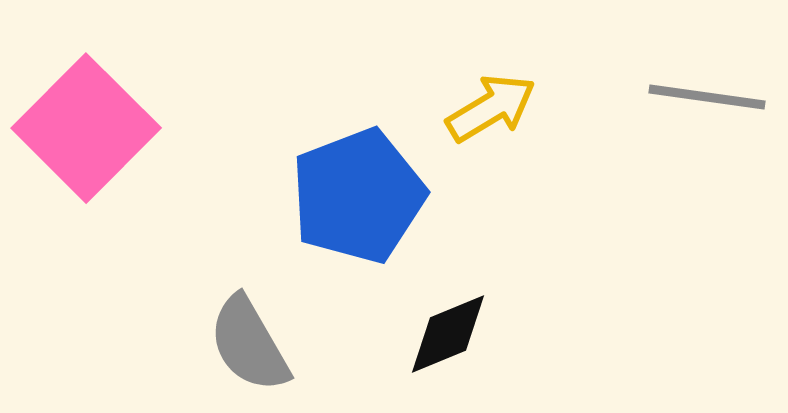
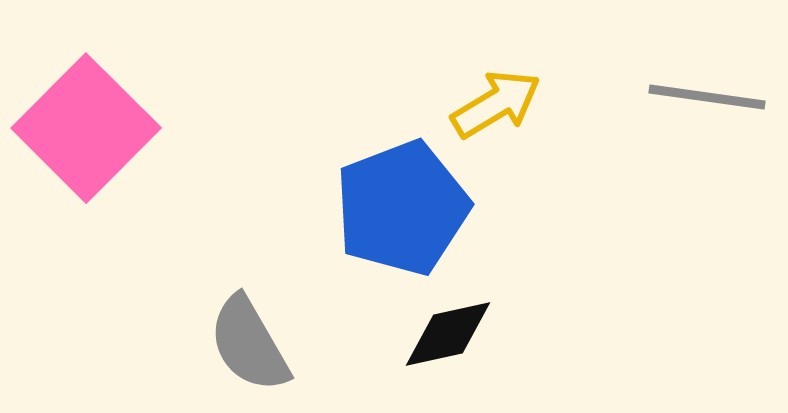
yellow arrow: moved 5 px right, 4 px up
blue pentagon: moved 44 px right, 12 px down
black diamond: rotated 10 degrees clockwise
